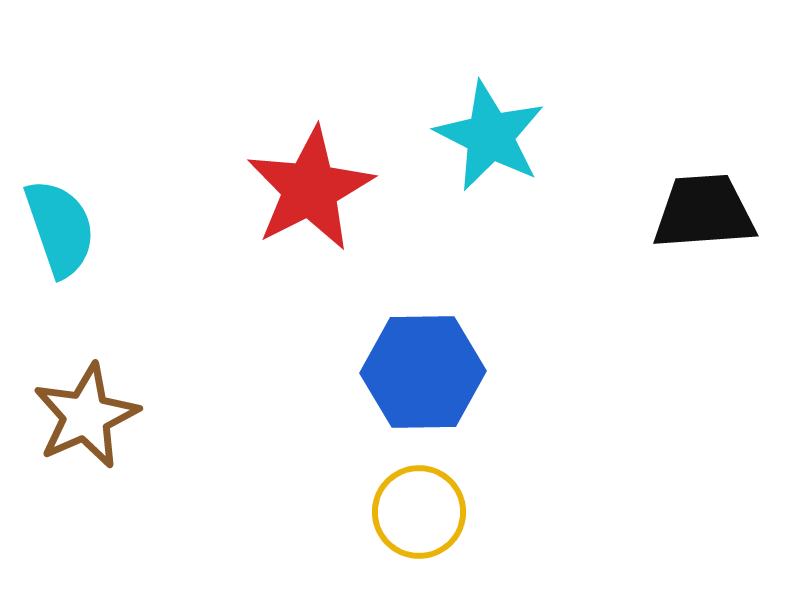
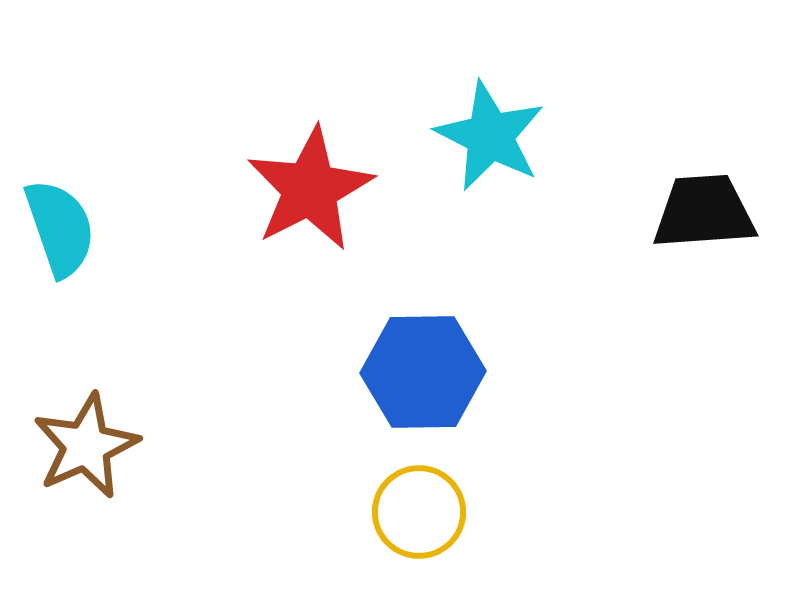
brown star: moved 30 px down
